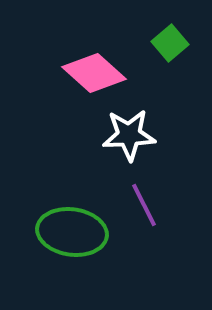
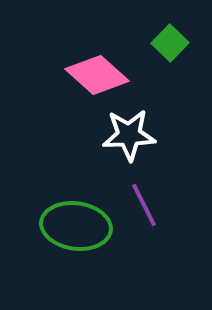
green square: rotated 6 degrees counterclockwise
pink diamond: moved 3 px right, 2 px down
green ellipse: moved 4 px right, 6 px up
